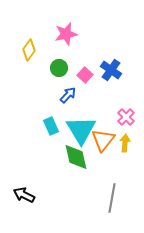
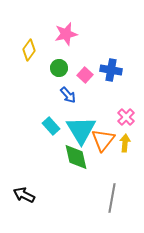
blue cross: rotated 25 degrees counterclockwise
blue arrow: rotated 96 degrees clockwise
cyan rectangle: rotated 18 degrees counterclockwise
